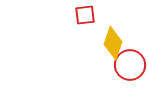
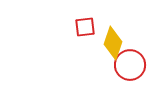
red square: moved 12 px down
